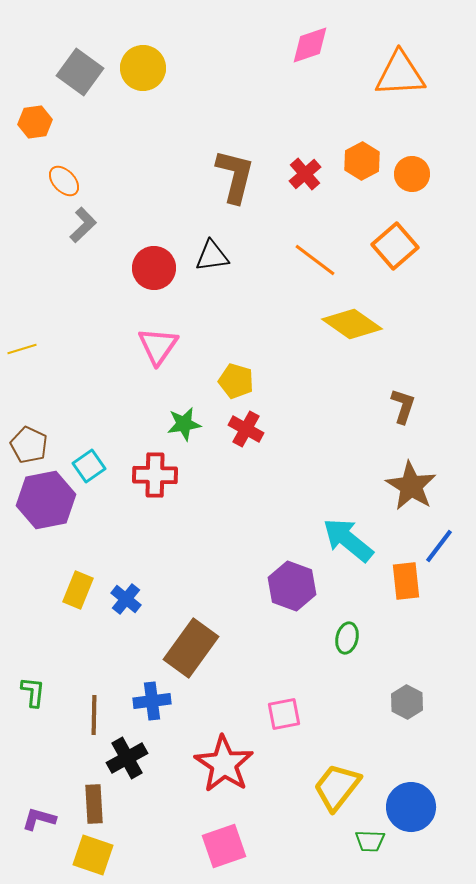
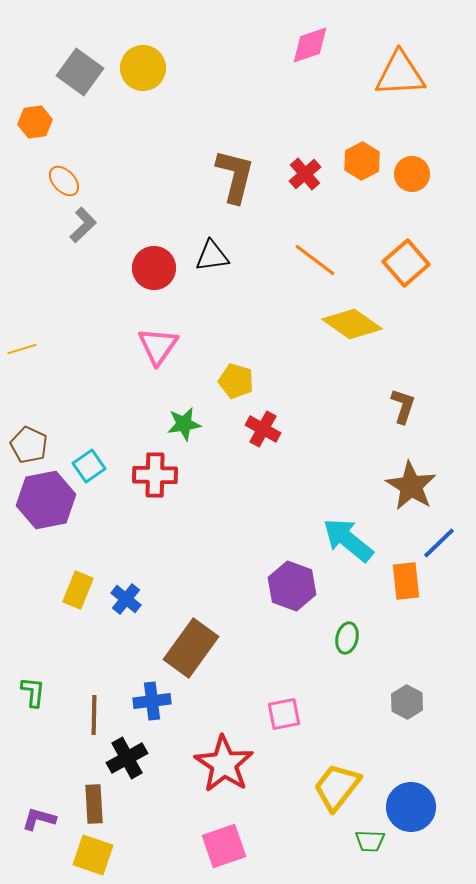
orange square at (395, 246): moved 11 px right, 17 px down
red cross at (246, 429): moved 17 px right
blue line at (439, 546): moved 3 px up; rotated 9 degrees clockwise
